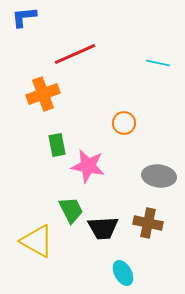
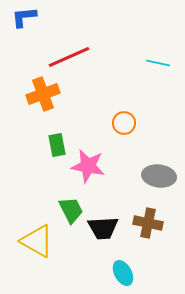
red line: moved 6 px left, 3 px down
